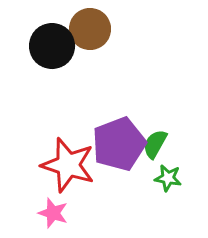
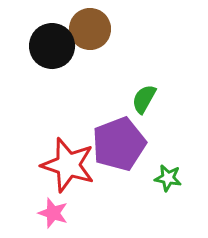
green semicircle: moved 11 px left, 45 px up
